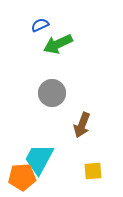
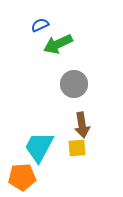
gray circle: moved 22 px right, 9 px up
brown arrow: rotated 30 degrees counterclockwise
cyan trapezoid: moved 12 px up
yellow square: moved 16 px left, 23 px up
